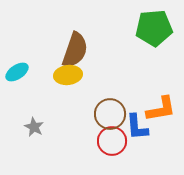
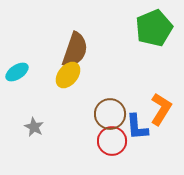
green pentagon: rotated 18 degrees counterclockwise
yellow ellipse: rotated 44 degrees counterclockwise
orange L-shape: rotated 48 degrees counterclockwise
